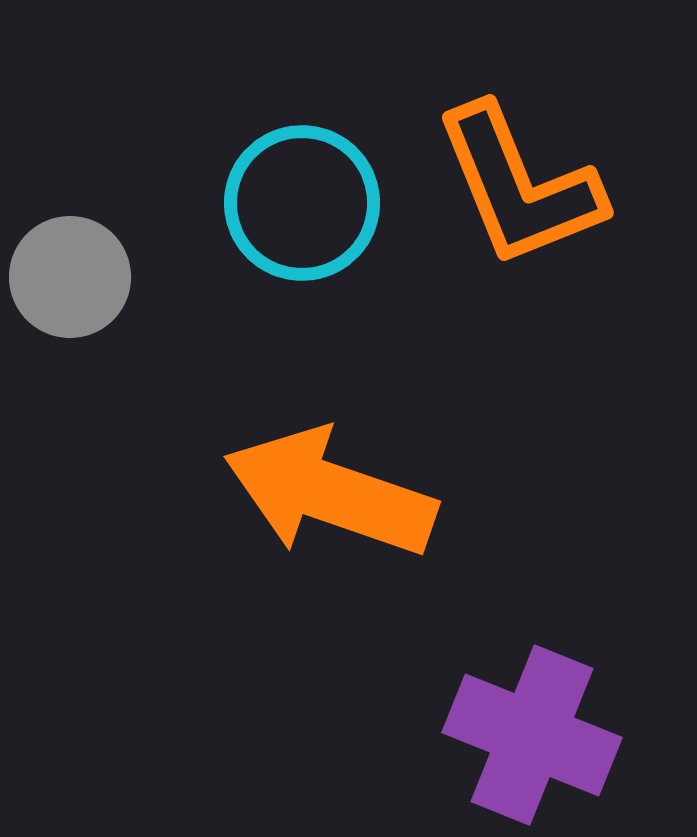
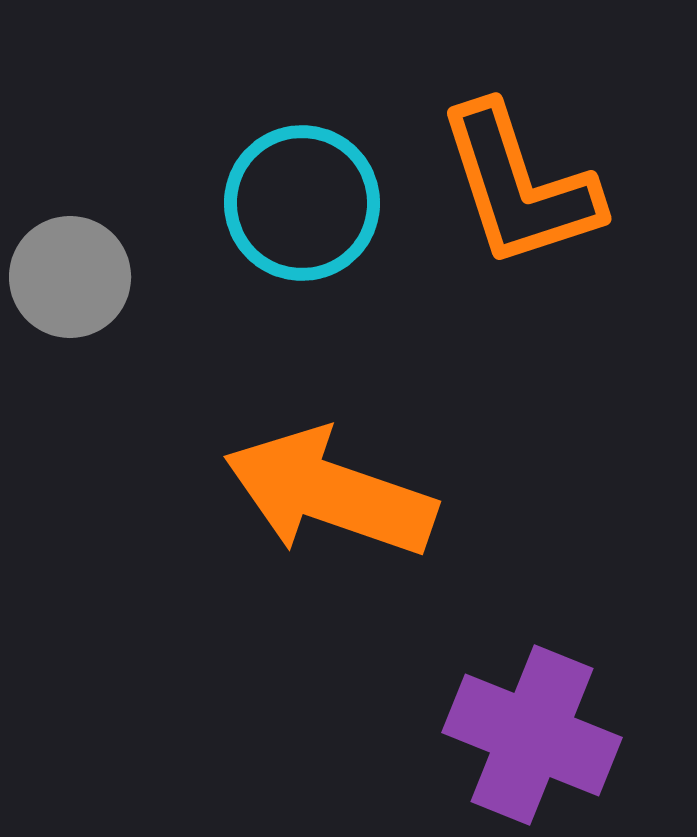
orange L-shape: rotated 4 degrees clockwise
